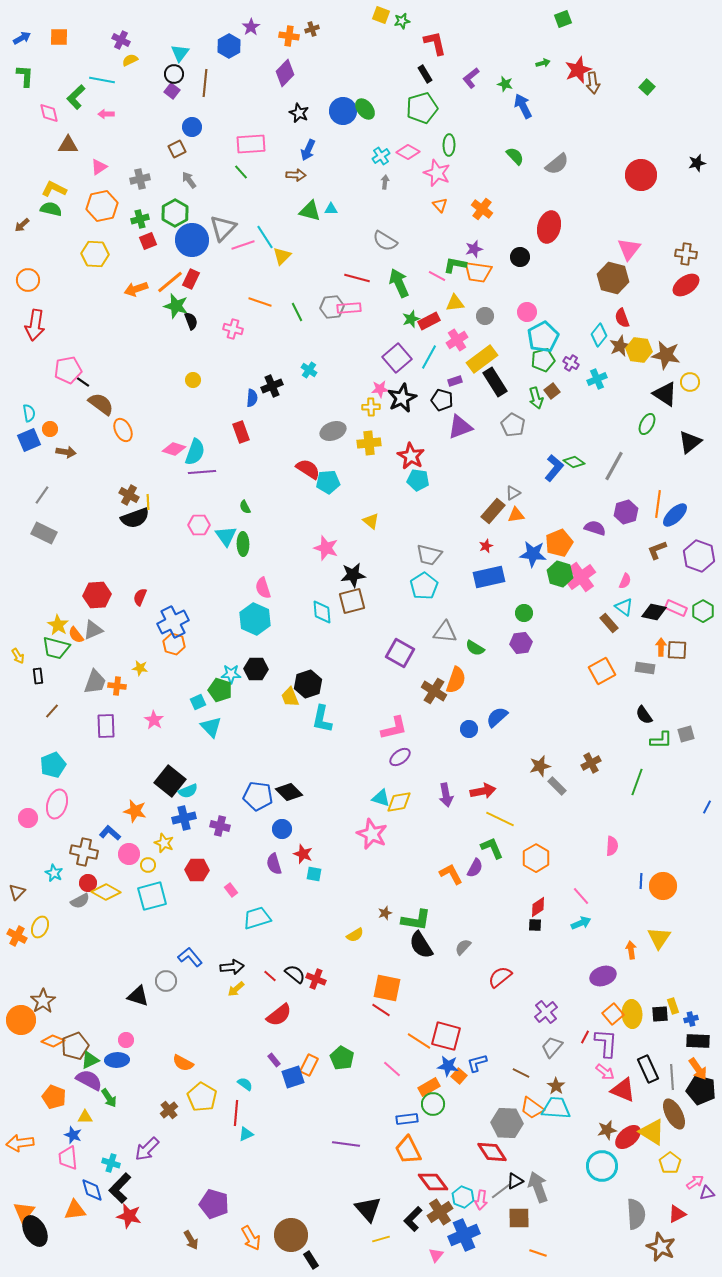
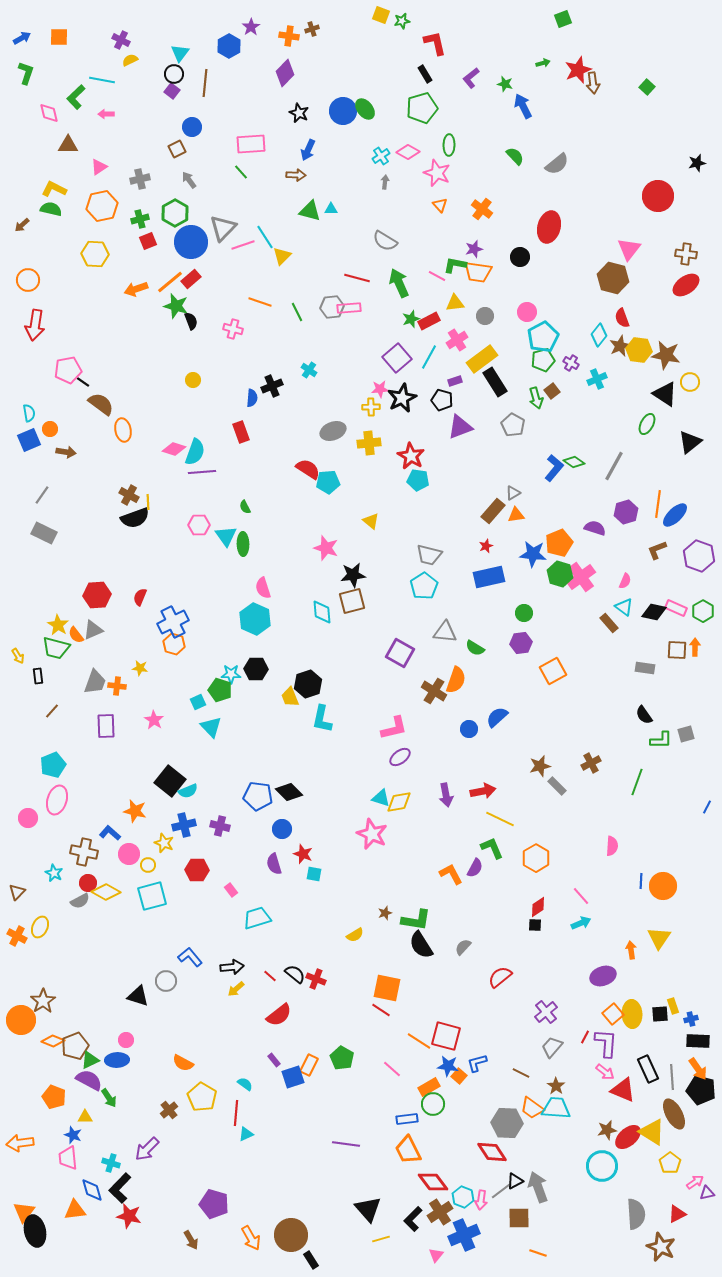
green L-shape at (25, 76): moved 1 px right, 3 px up; rotated 15 degrees clockwise
red circle at (641, 175): moved 17 px right, 21 px down
blue circle at (192, 240): moved 1 px left, 2 px down
red rectangle at (191, 279): rotated 24 degrees clockwise
orange ellipse at (123, 430): rotated 15 degrees clockwise
orange arrow at (661, 647): moved 34 px right
orange square at (602, 671): moved 49 px left
pink ellipse at (57, 804): moved 4 px up
blue cross at (184, 818): moved 7 px down
black ellipse at (35, 1231): rotated 16 degrees clockwise
